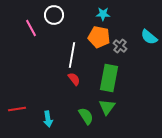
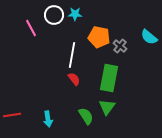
cyan star: moved 28 px left
red line: moved 5 px left, 6 px down
